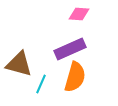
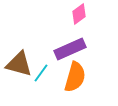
pink diamond: rotated 40 degrees counterclockwise
cyan line: moved 11 px up; rotated 12 degrees clockwise
